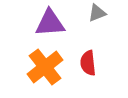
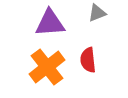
red semicircle: moved 3 px up
orange cross: moved 2 px right
